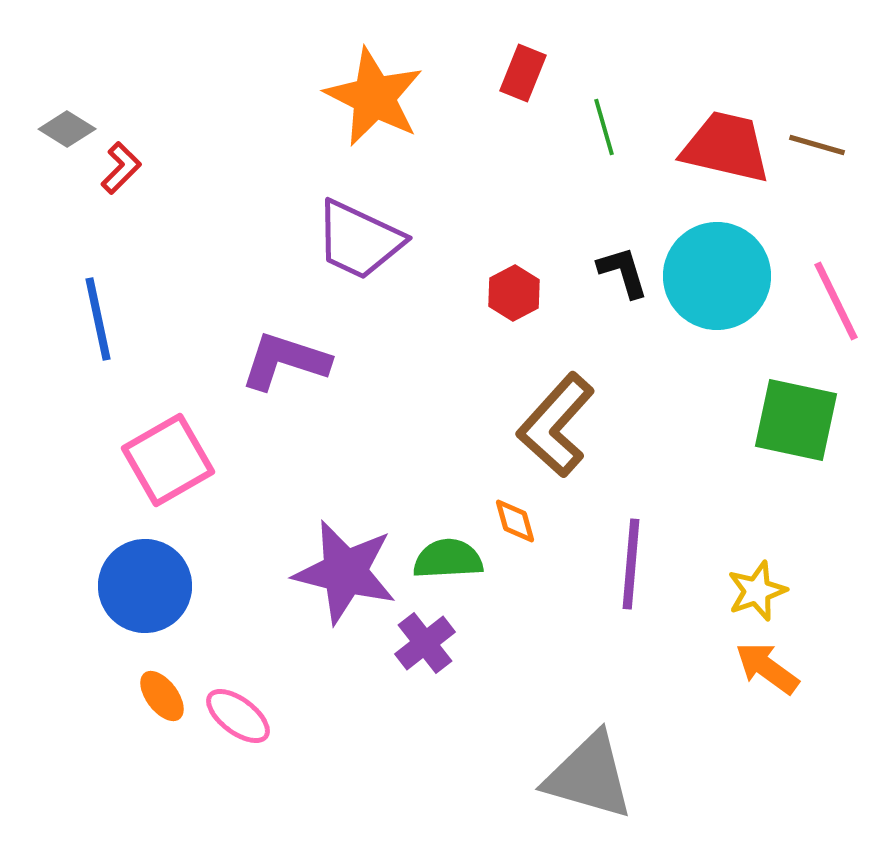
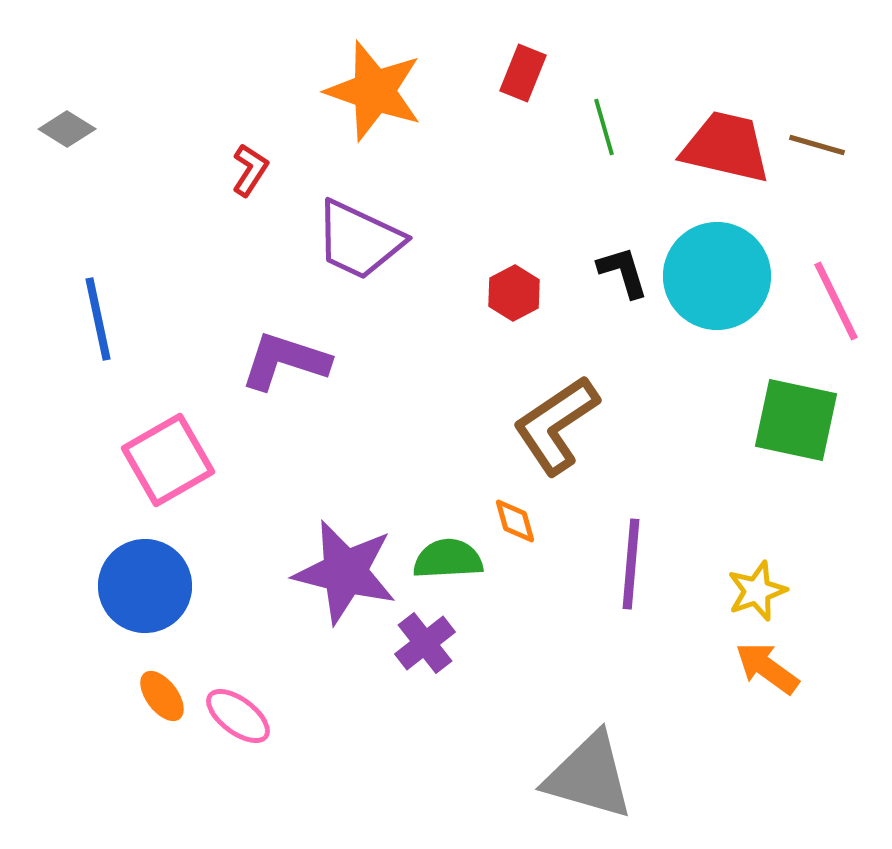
orange star: moved 6 px up; rotated 8 degrees counterclockwise
red L-shape: moved 129 px right, 2 px down; rotated 12 degrees counterclockwise
brown L-shape: rotated 14 degrees clockwise
